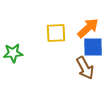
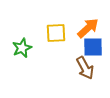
green star: moved 9 px right, 5 px up; rotated 18 degrees counterclockwise
